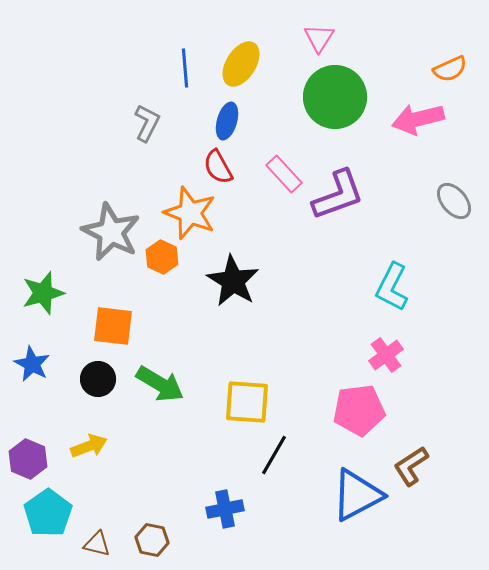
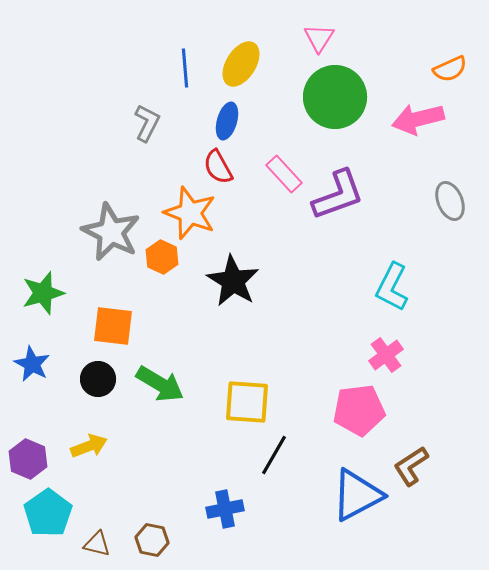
gray ellipse: moved 4 px left; rotated 18 degrees clockwise
